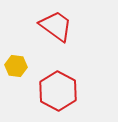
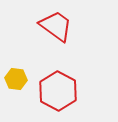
yellow hexagon: moved 13 px down
